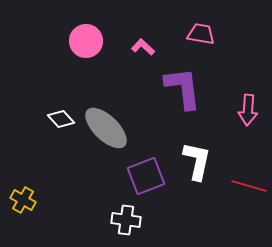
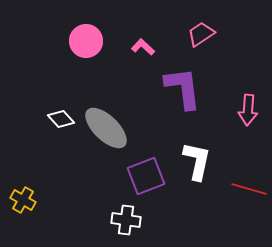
pink trapezoid: rotated 44 degrees counterclockwise
red line: moved 3 px down
